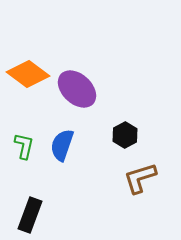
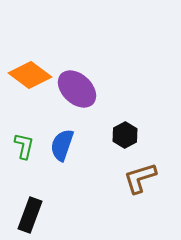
orange diamond: moved 2 px right, 1 px down
